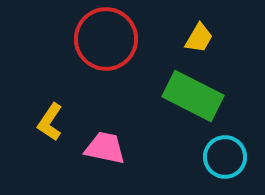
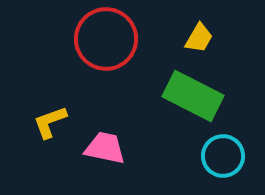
yellow L-shape: rotated 36 degrees clockwise
cyan circle: moved 2 px left, 1 px up
